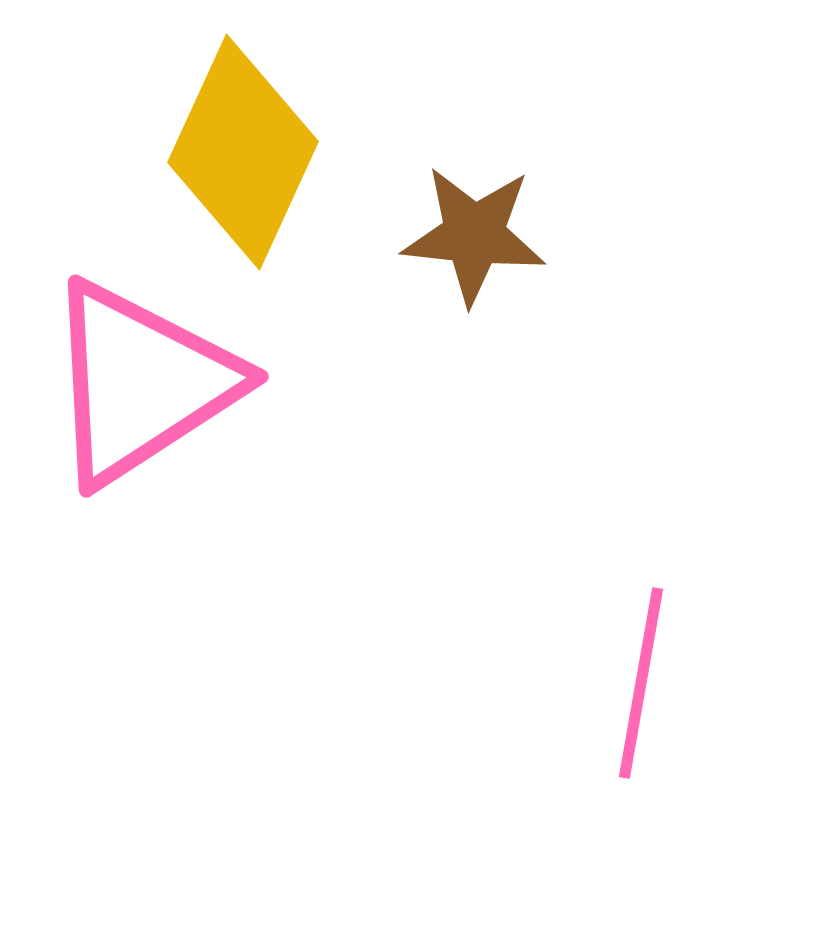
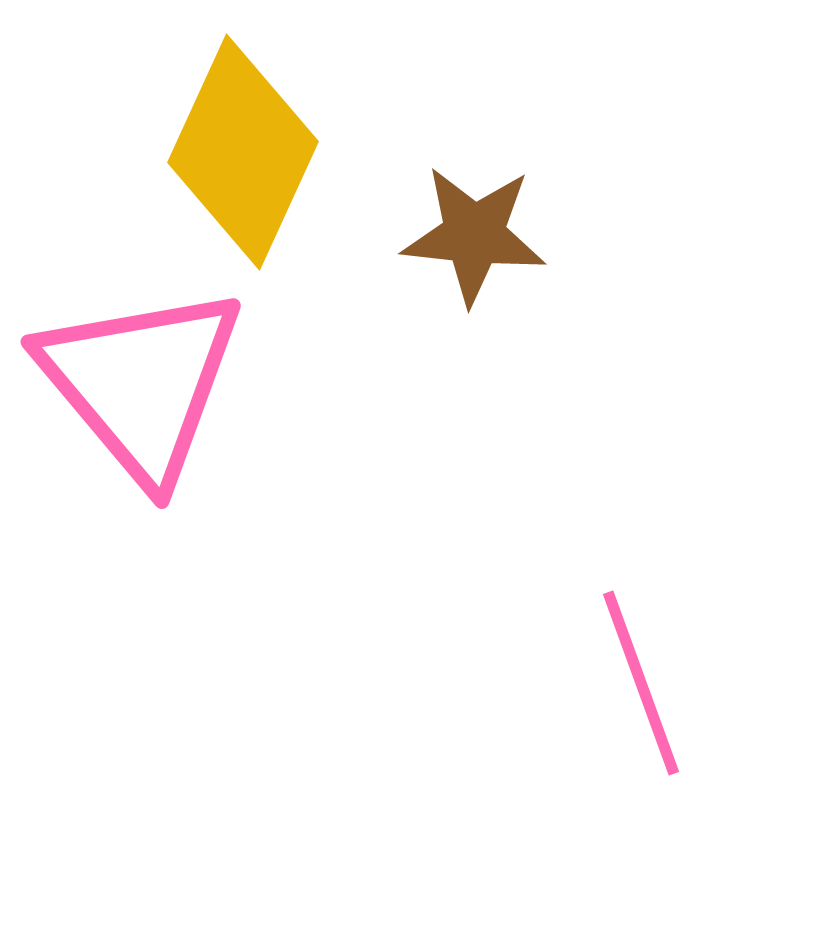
pink triangle: rotated 37 degrees counterclockwise
pink line: rotated 30 degrees counterclockwise
